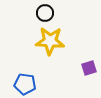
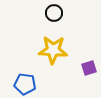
black circle: moved 9 px right
yellow star: moved 3 px right, 9 px down
